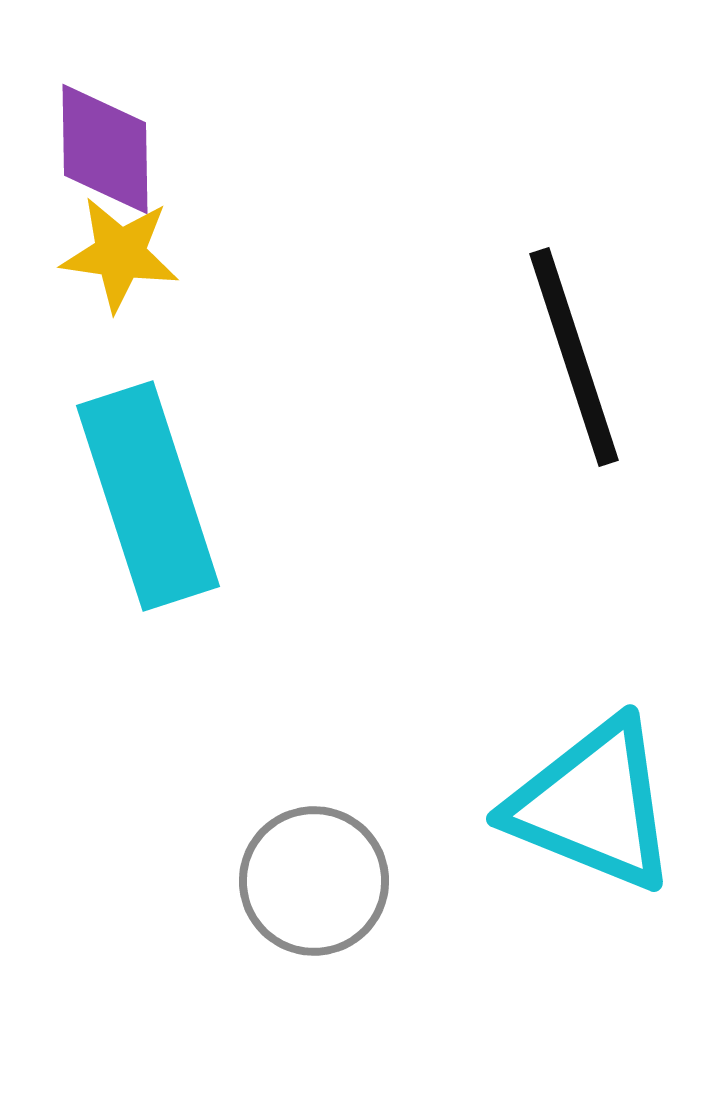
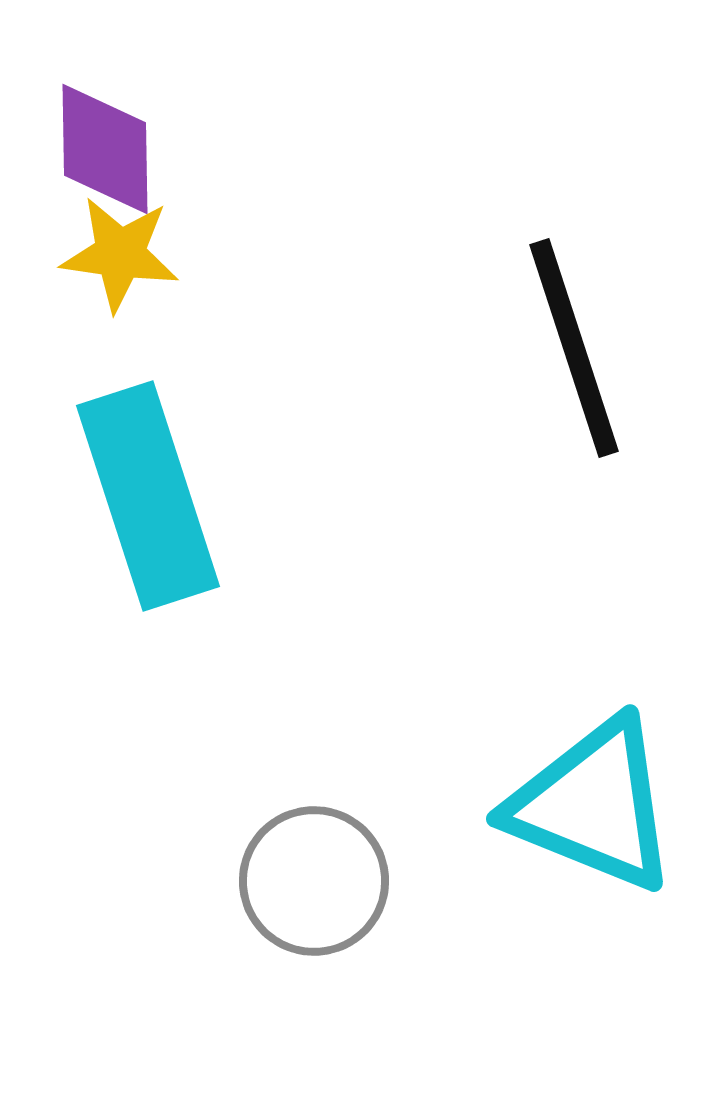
black line: moved 9 px up
